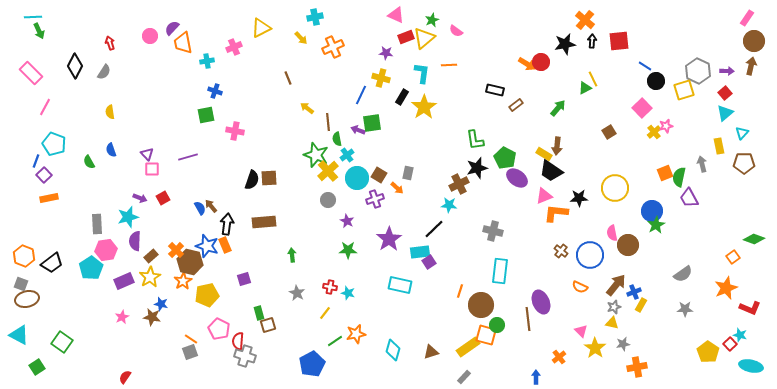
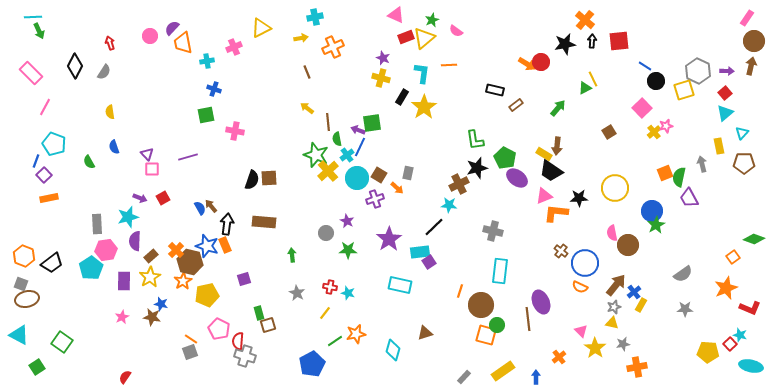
yellow arrow at (301, 38): rotated 56 degrees counterclockwise
purple star at (386, 53): moved 3 px left, 5 px down; rotated 16 degrees clockwise
brown line at (288, 78): moved 19 px right, 6 px up
blue cross at (215, 91): moved 1 px left, 2 px up
blue line at (361, 95): moved 1 px left, 52 px down
blue semicircle at (111, 150): moved 3 px right, 3 px up
gray circle at (328, 200): moved 2 px left, 33 px down
brown rectangle at (264, 222): rotated 10 degrees clockwise
black line at (434, 229): moved 2 px up
blue circle at (590, 255): moved 5 px left, 8 px down
purple rectangle at (124, 281): rotated 66 degrees counterclockwise
blue cross at (634, 292): rotated 16 degrees counterclockwise
yellow rectangle at (468, 347): moved 35 px right, 24 px down
brown triangle at (431, 352): moved 6 px left, 19 px up
yellow pentagon at (708, 352): rotated 30 degrees counterclockwise
